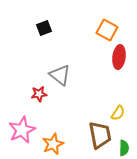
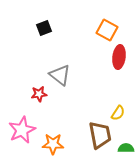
orange star: rotated 25 degrees clockwise
green semicircle: moved 2 px right; rotated 91 degrees counterclockwise
